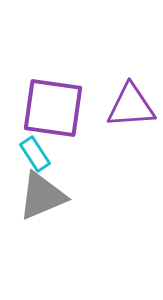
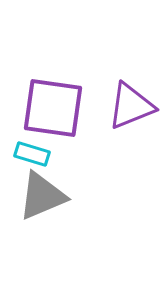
purple triangle: rotated 18 degrees counterclockwise
cyan rectangle: moved 3 px left; rotated 40 degrees counterclockwise
